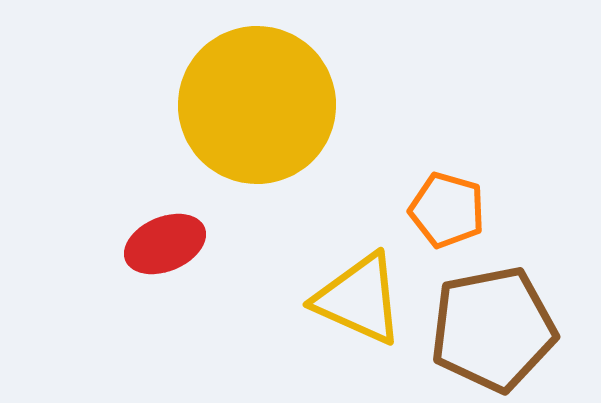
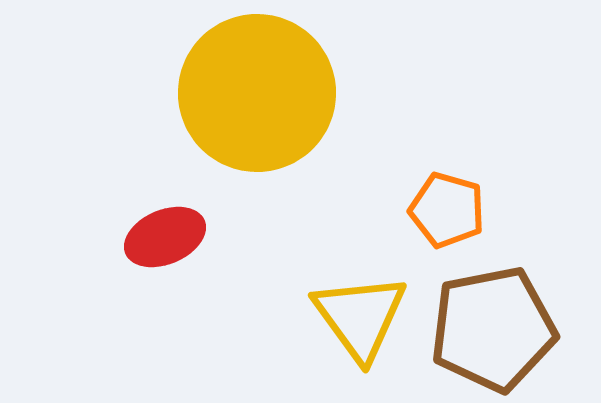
yellow circle: moved 12 px up
red ellipse: moved 7 px up
yellow triangle: moved 1 px right, 18 px down; rotated 30 degrees clockwise
